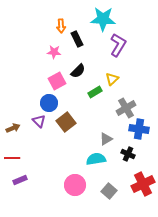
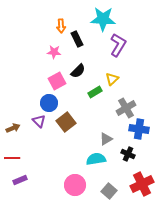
red cross: moved 1 px left
